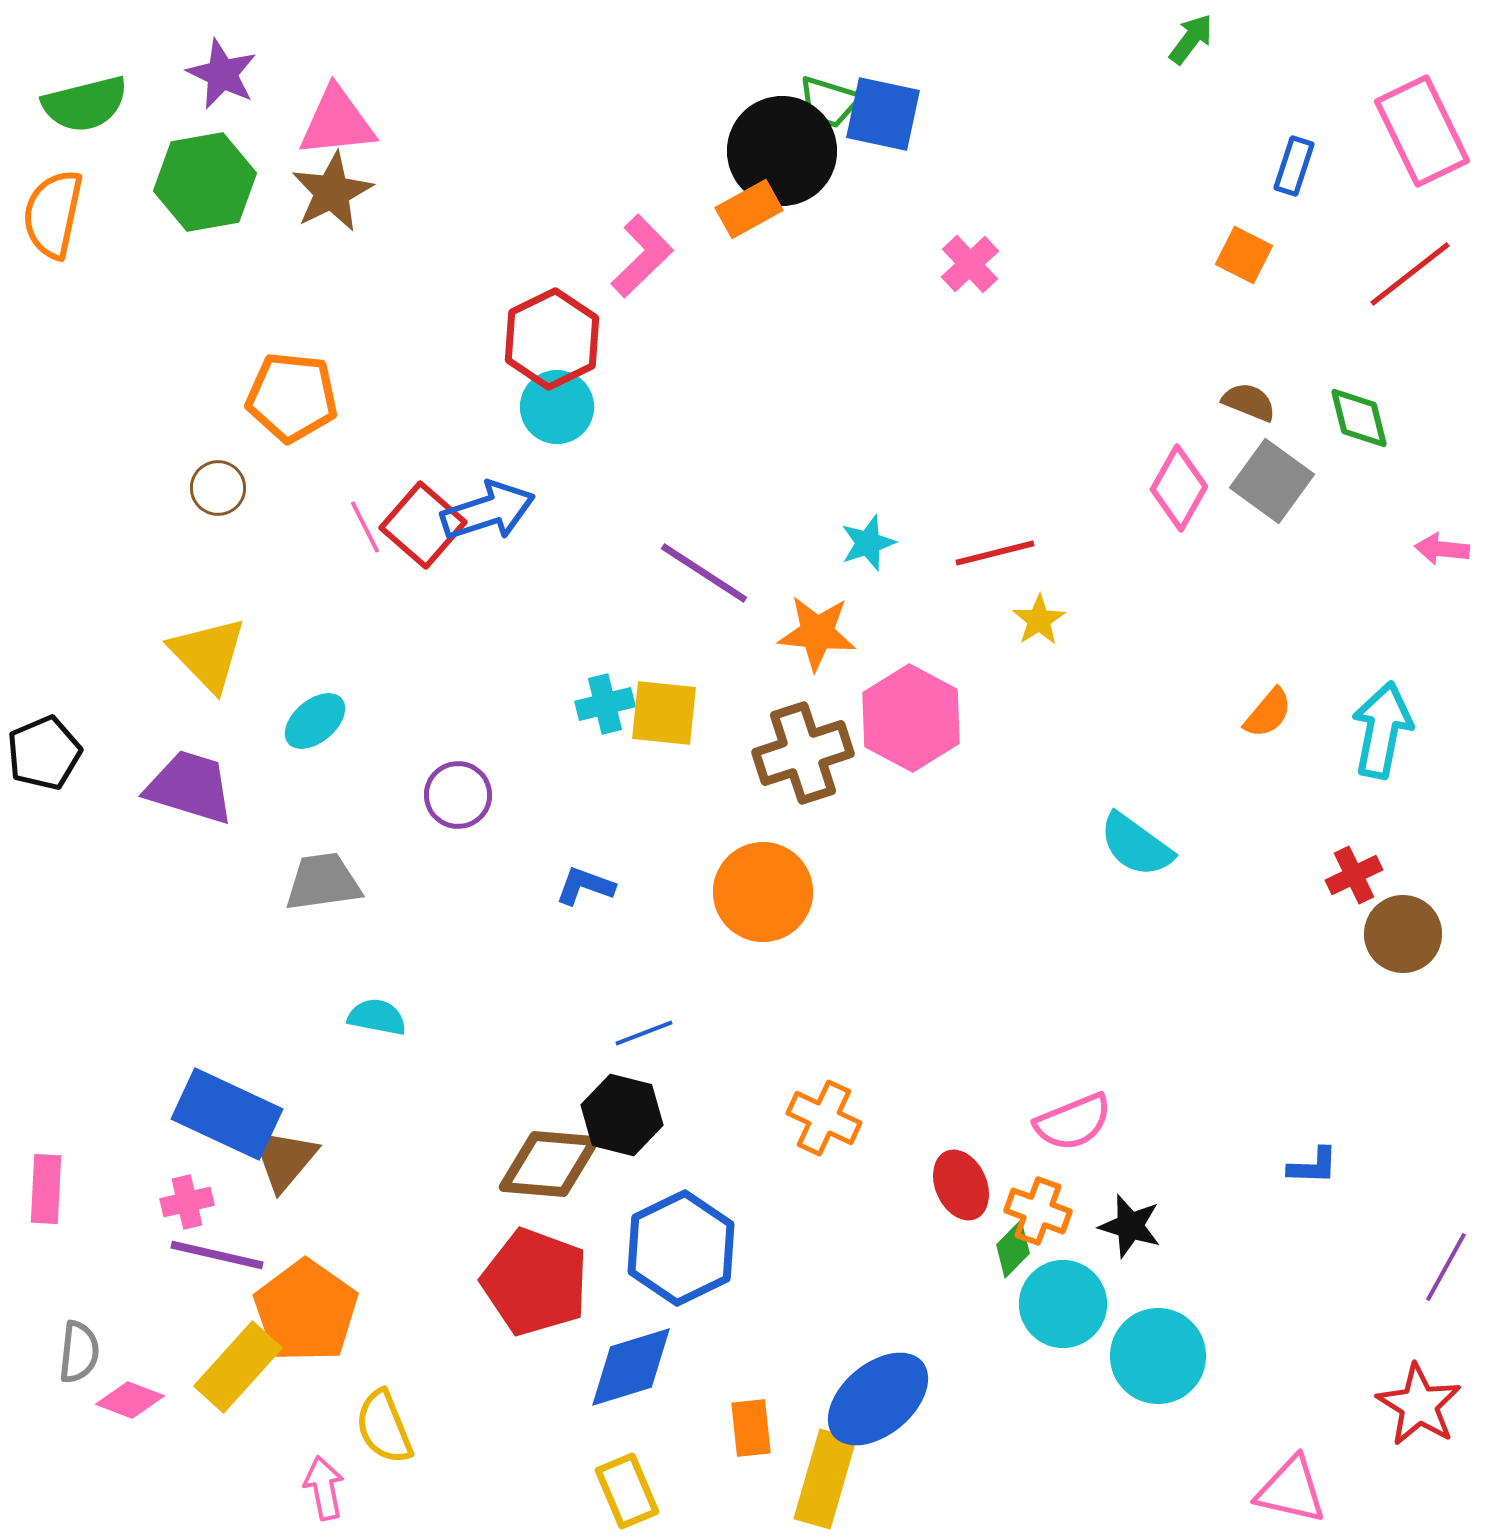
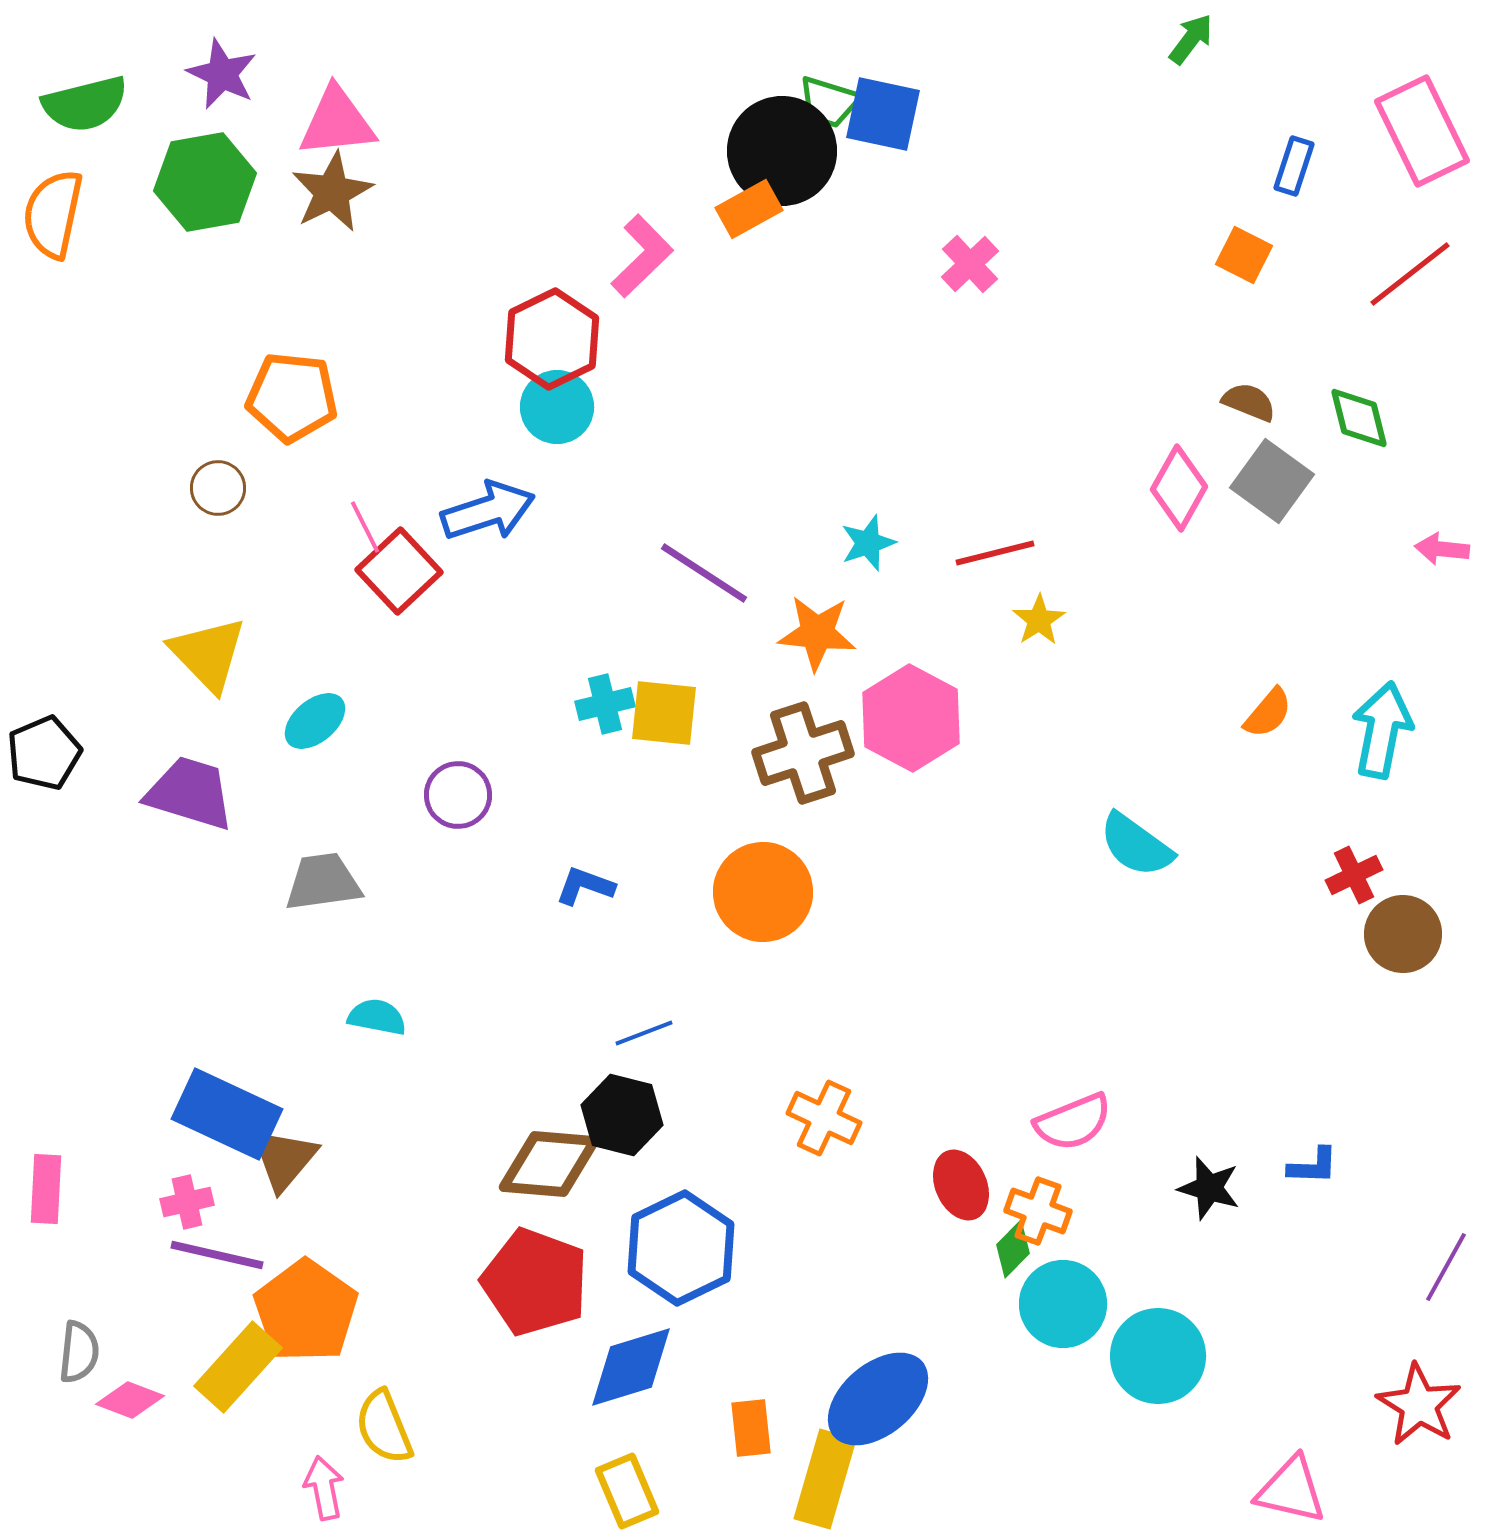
red square at (423, 525): moved 24 px left, 46 px down; rotated 6 degrees clockwise
purple trapezoid at (190, 787): moved 6 px down
black star at (1130, 1226): moved 79 px right, 38 px up
